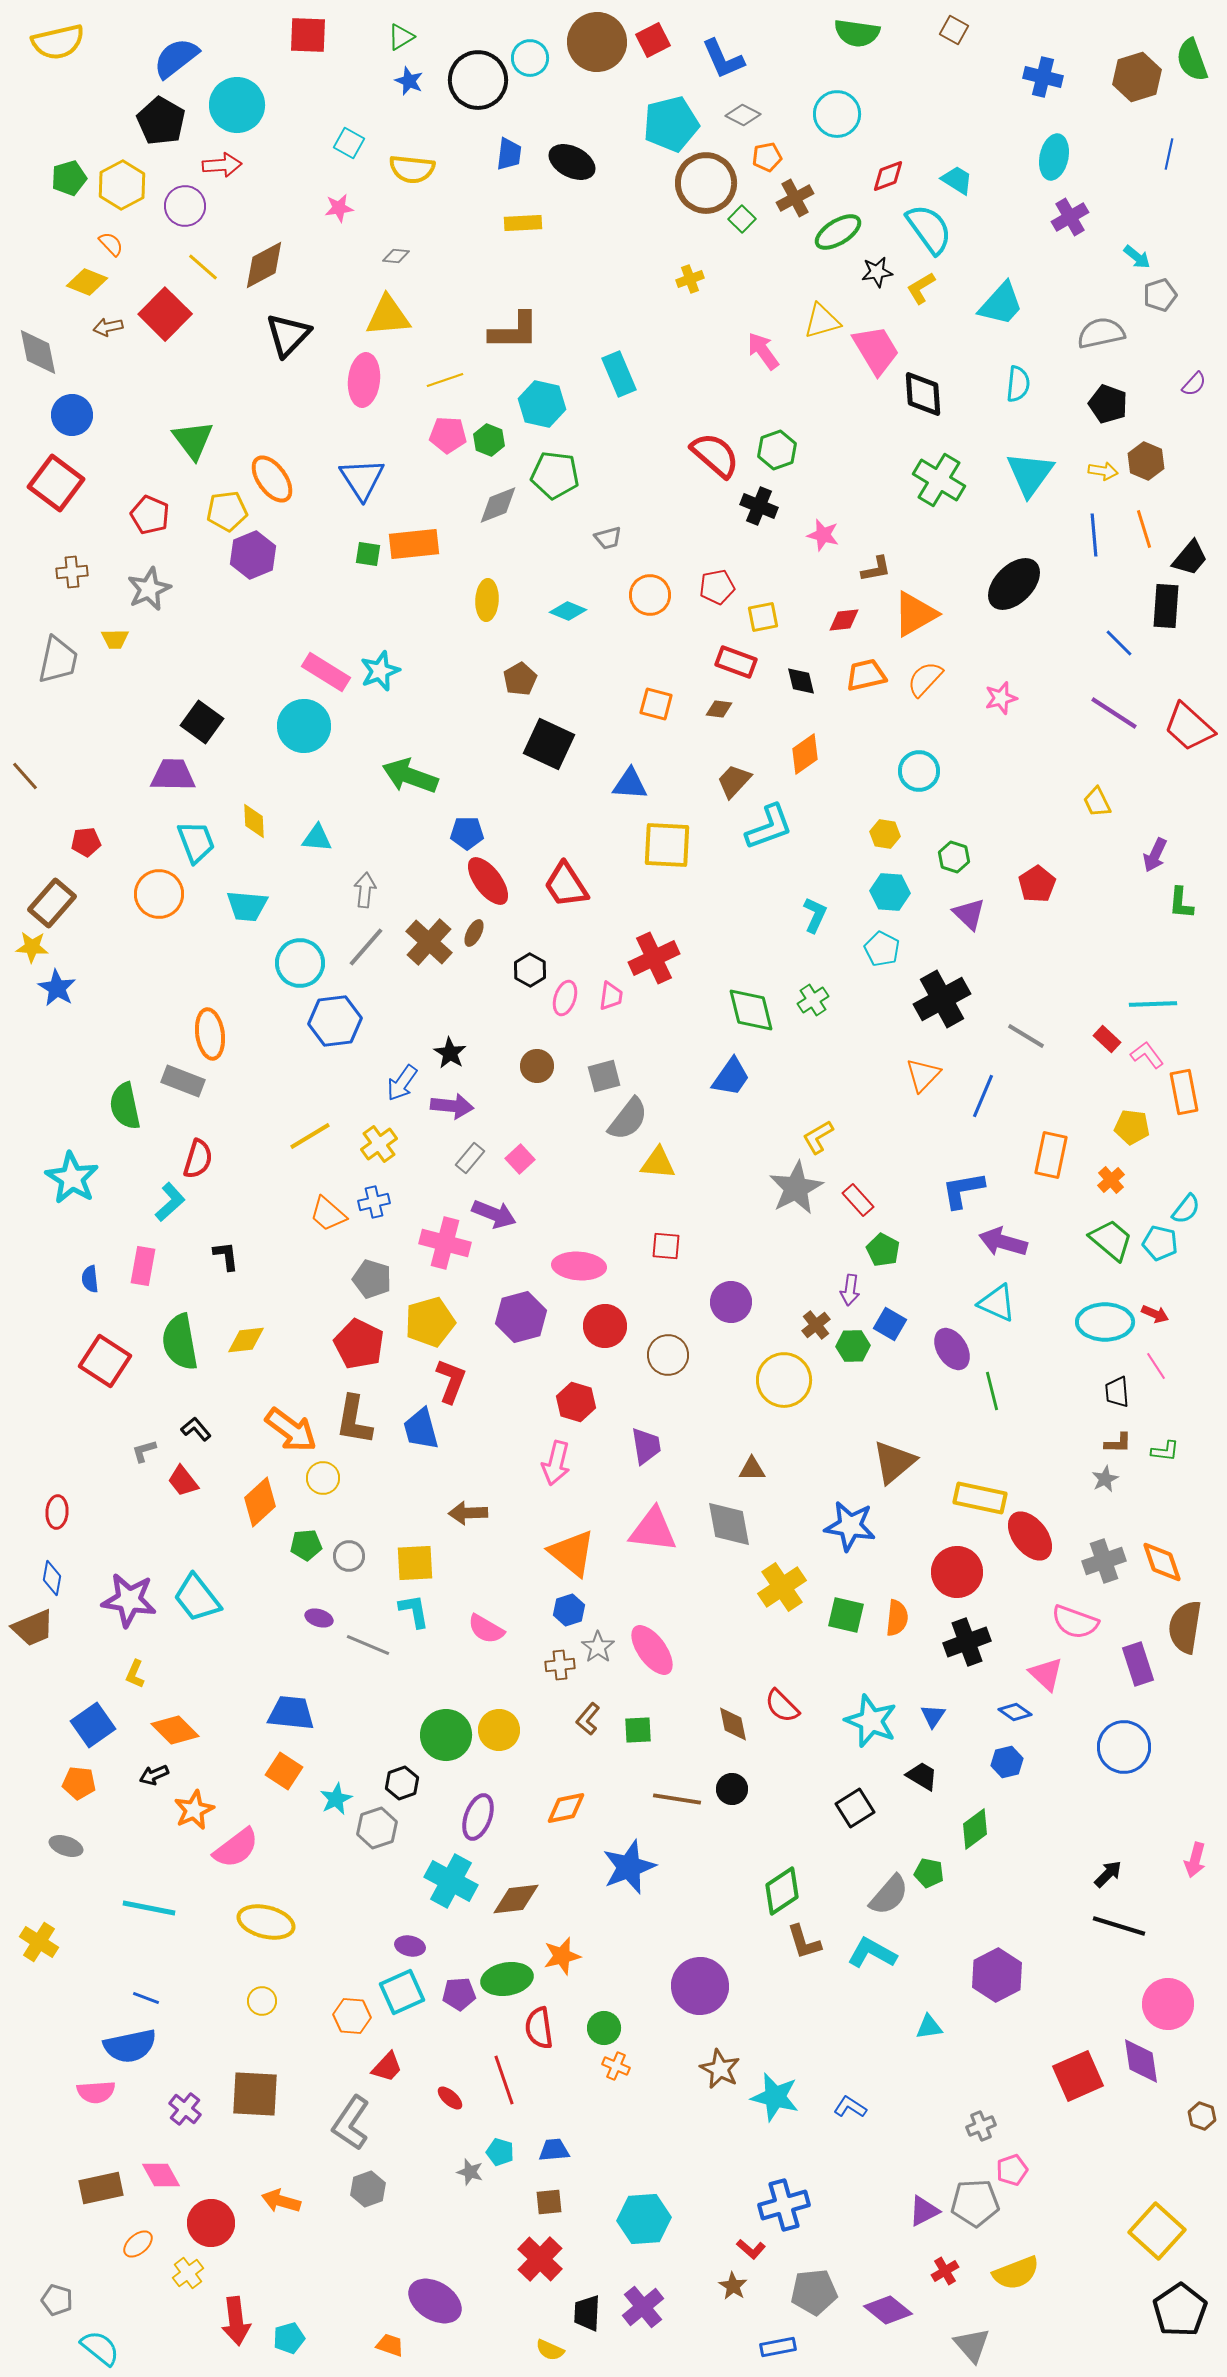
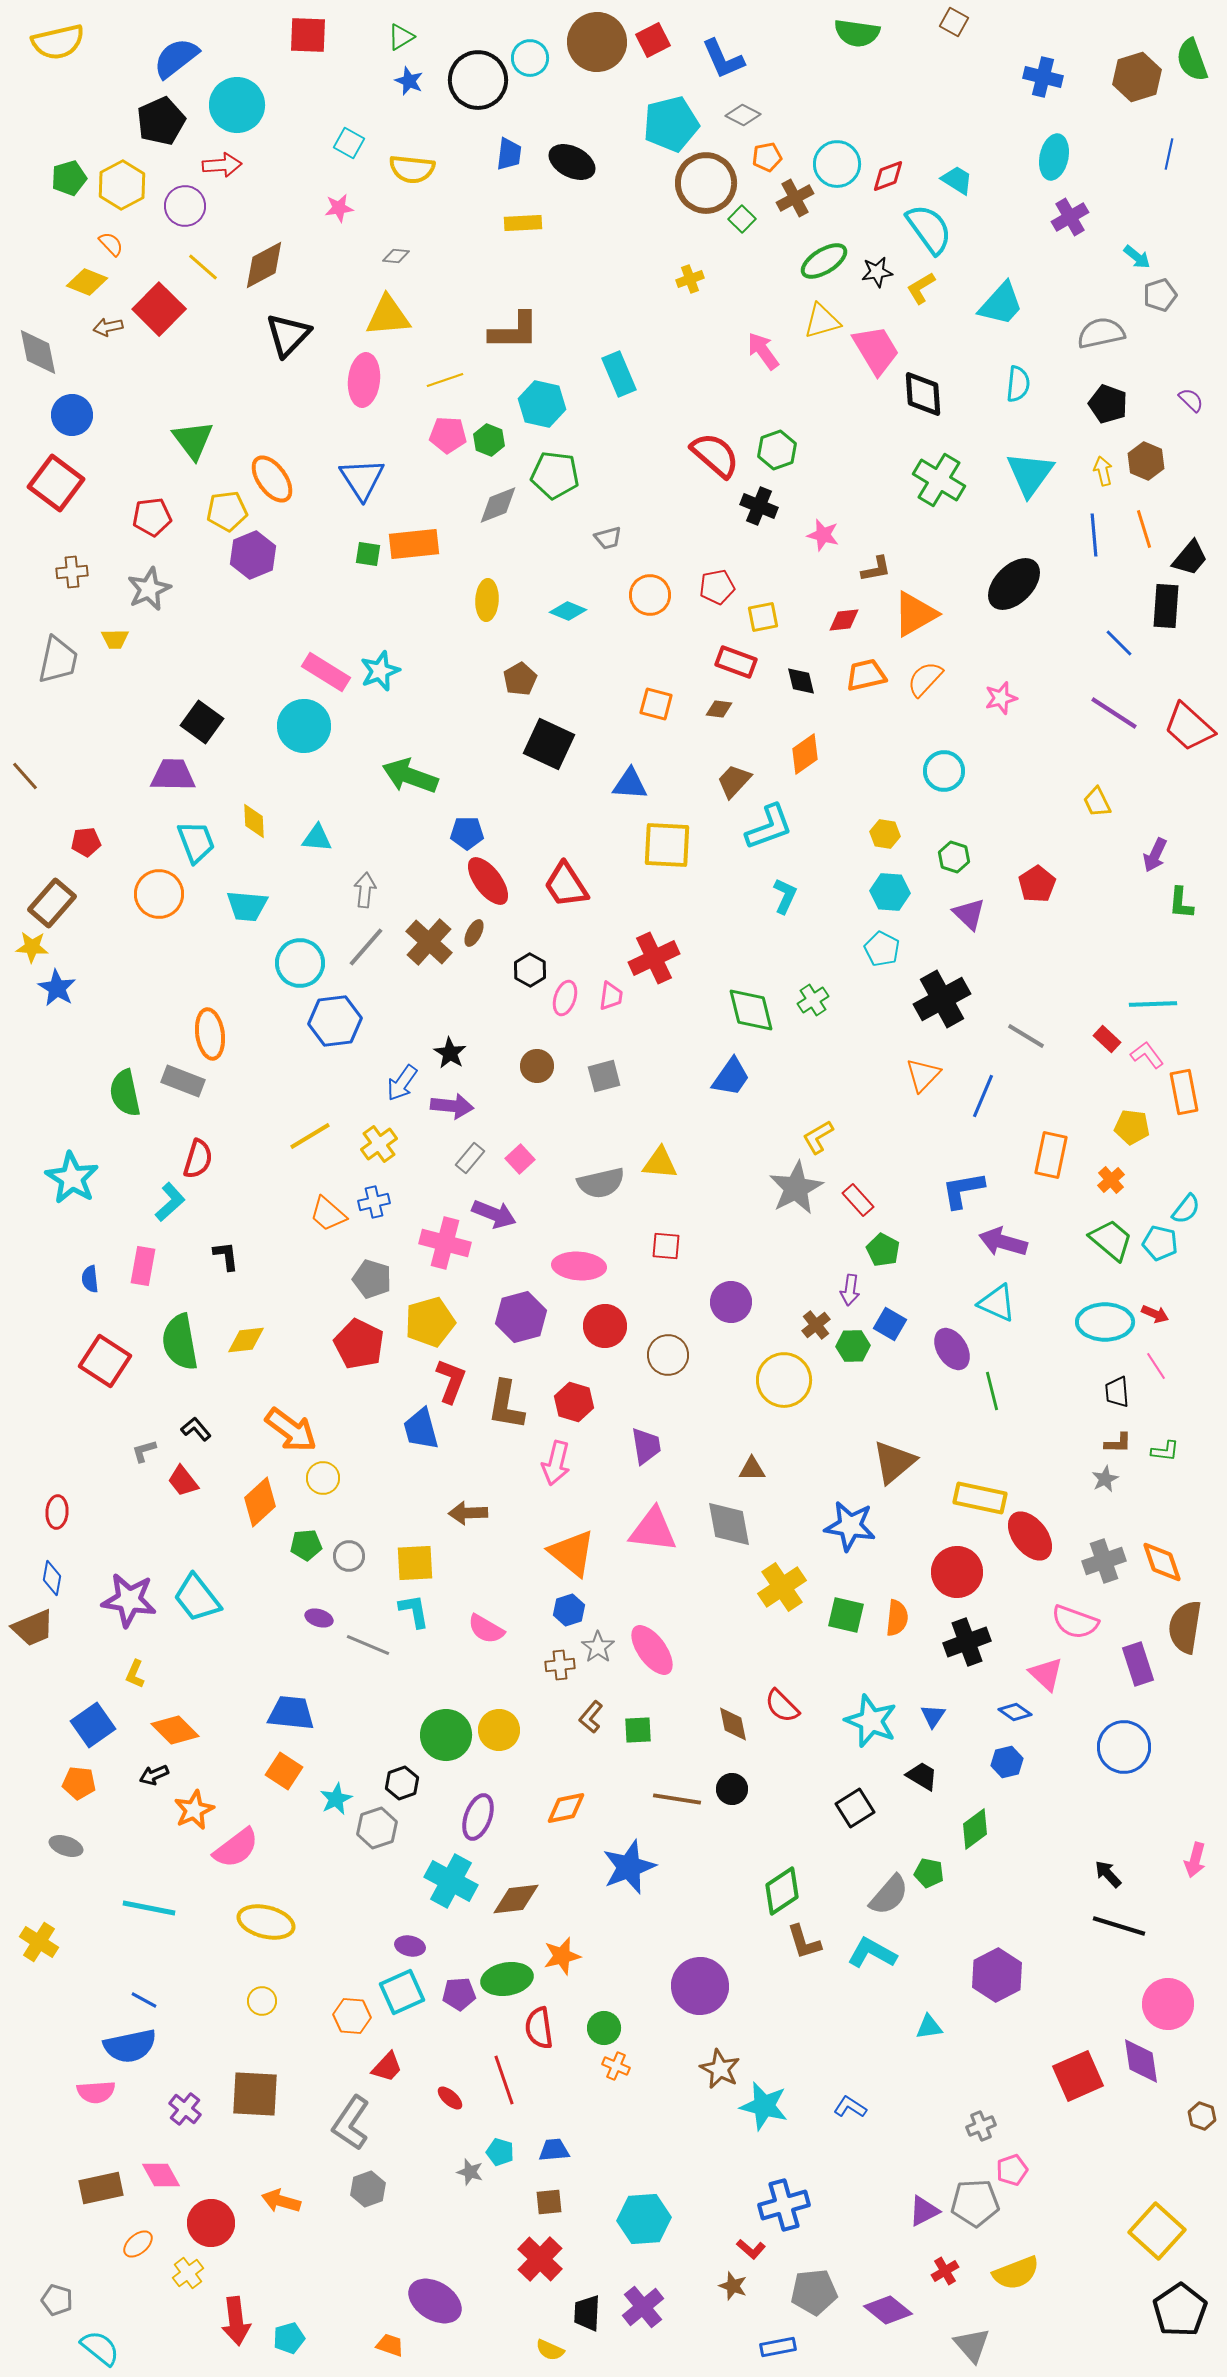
brown square at (954, 30): moved 8 px up
cyan circle at (837, 114): moved 50 px down
black pentagon at (161, 121): rotated 18 degrees clockwise
green ellipse at (838, 232): moved 14 px left, 29 px down
red square at (165, 314): moved 6 px left, 5 px up
purple semicircle at (1194, 384): moved 3 px left, 16 px down; rotated 88 degrees counterclockwise
yellow arrow at (1103, 471): rotated 112 degrees counterclockwise
red pentagon at (150, 515): moved 2 px right, 2 px down; rotated 30 degrees counterclockwise
cyan circle at (919, 771): moved 25 px right
cyan L-shape at (815, 915): moved 30 px left, 19 px up
green semicircle at (125, 1106): moved 13 px up
gray semicircle at (628, 1119): moved 27 px left, 64 px down; rotated 39 degrees clockwise
yellow triangle at (658, 1163): moved 2 px right
red hexagon at (576, 1402): moved 2 px left
brown L-shape at (354, 1420): moved 152 px right, 15 px up
brown L-shape at (588, 1719): moved 3 px right, 2 px up
black arrow at (1108, 1874): rotated 88 degrees counterclockwise
blue line at (146, 1998): moved 2 px left, 2 px down; rotated 8 degrees clockwise
cyan star at (775, 2097): moved 11 px left, 9 px down
brown star at (733, 2286): rotated 12 degrees counterclockwise
